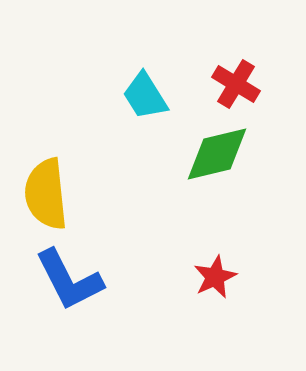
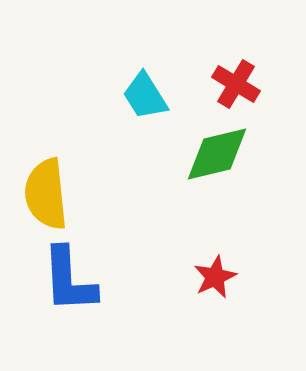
blue L-shape: rotated 24 degrees clockwise
